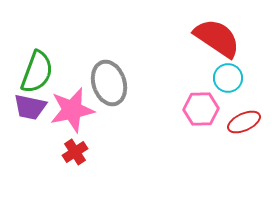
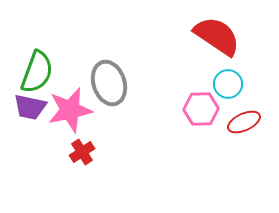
red semicircle: moved 2 px up
cyan circle: moved 6 px down
pink star: moved 2 px left
red cross: moved 7 px right
